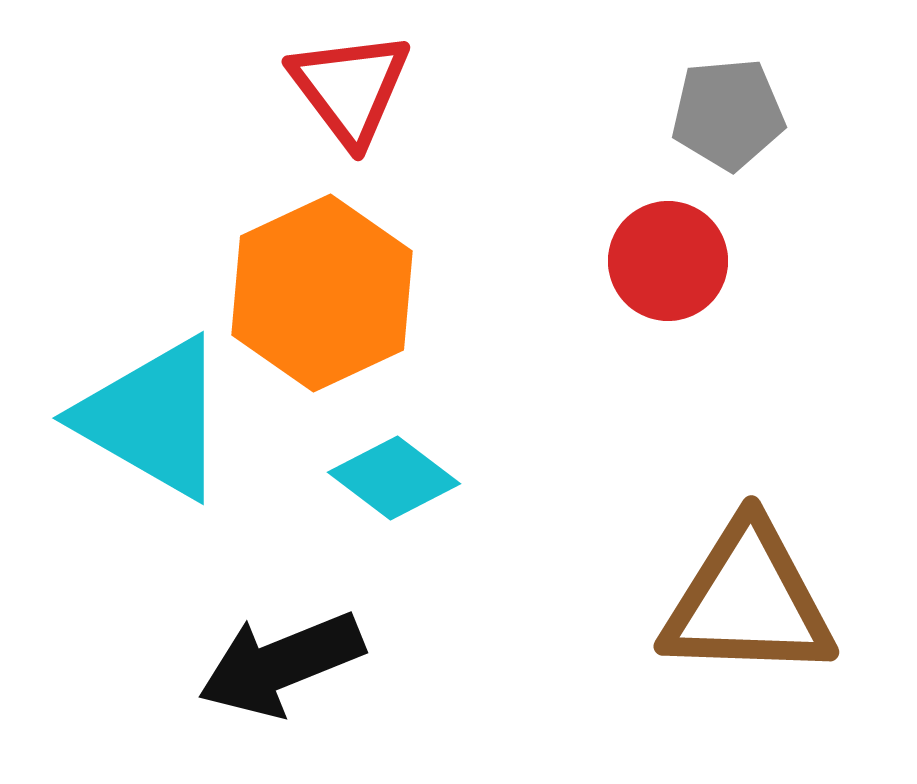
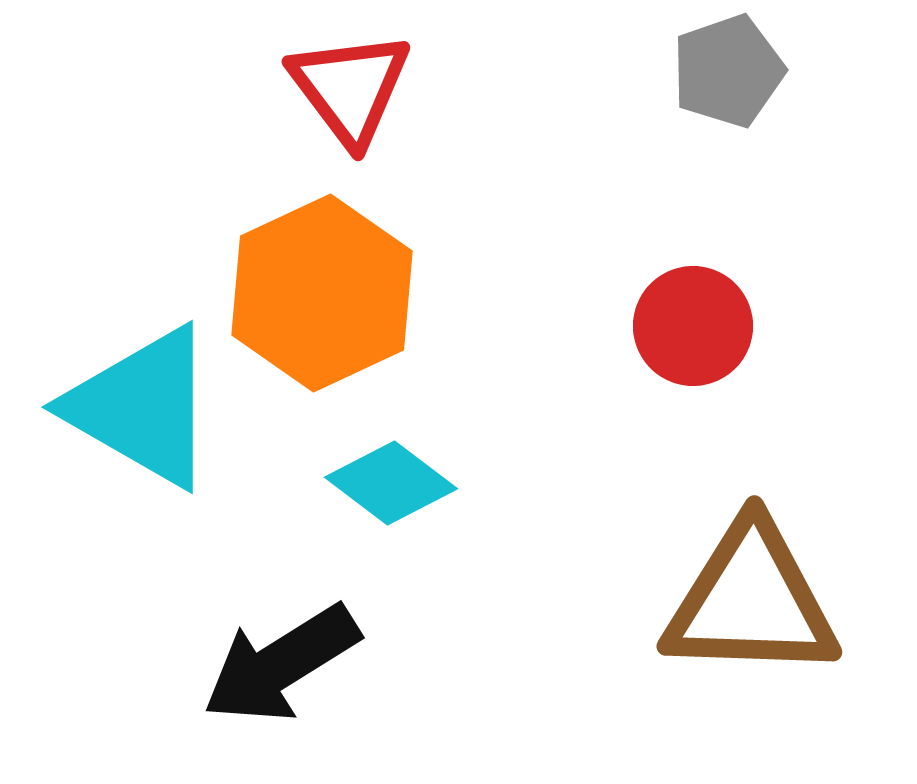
gray pentagon: moved 43 px up; rotated 14 degrees counterclockwise
red circle: moved 25 px right, 65 px down
cyan triangle: moved 11 px left, 11 px up
cyan diamond: moved 3 px left, 5 px down
brown triangle: moved 3 px right
black arrow: rotated 10 degrees counterclockwise
